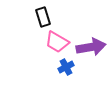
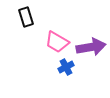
black rectangle: moved 17 px left
